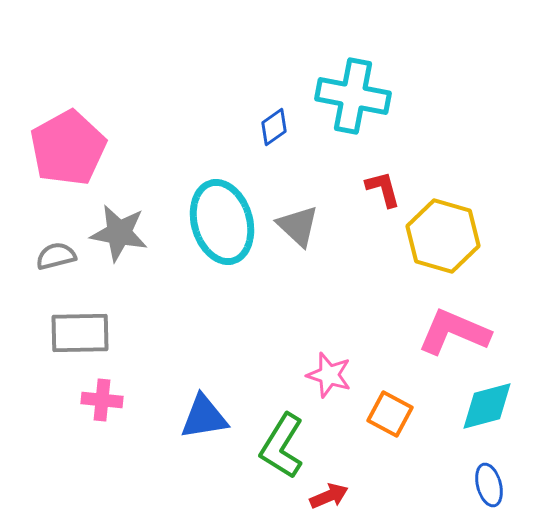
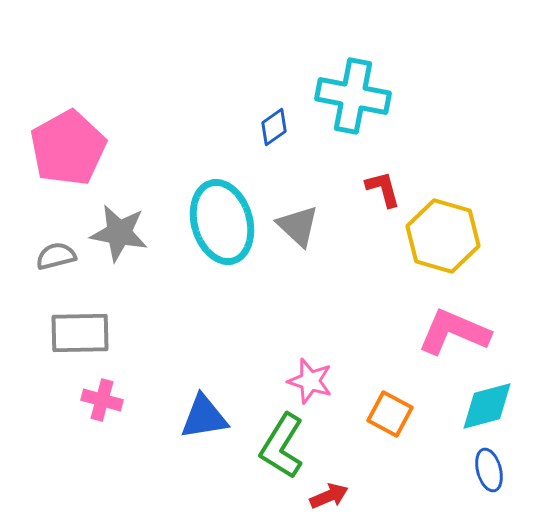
pink star: moved 19 px left, 6 px down
pink cross: rotated 9 degrees clockwise
blue ellipse: moved 15 px up
